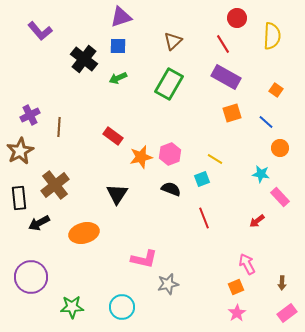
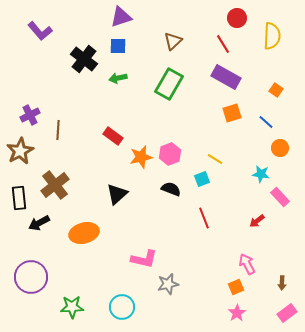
green arrow at (118, 78): rotated 12 degrees clockwise
brown line at (59, 127): moved 1 px left, 3 px down
black triangle at (117, 194): rotated 15 degrees clockwise
